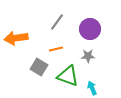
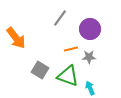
gray line: moved 3 px right, 4 px up
orange arrow: rotated 120 degrees counterclockwise
orange line: moved 15 px right
gray star: moved 1 px right, 1 px down
gray square: moved 1 px right, 3 px down
cyan arrow: moved 2 px left
